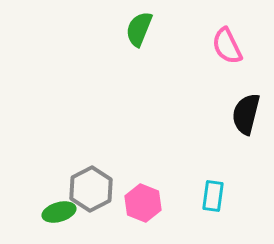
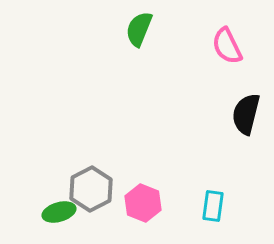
cyan rectangle: moved 10 px down
